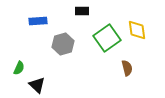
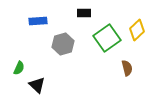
black rectangle: moved 2 px right, 2 px down
yellow diamond: rotated 55 degrees clockwise
